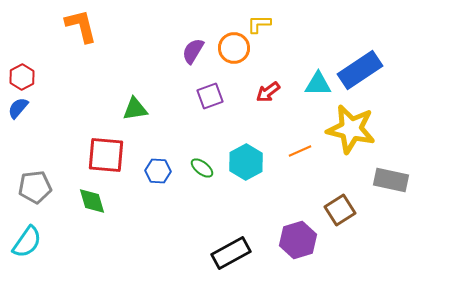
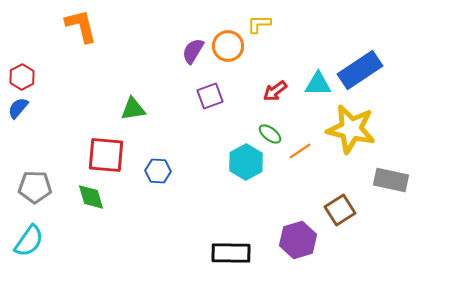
orange circle: moved 6 px left, 2 px up
red arrow: moved 7 px right, 1 px up
green triangle: moved 2 px left
orange line: rotated 10 degrees counterclockwise
green ellipse: moved 68 px right, 34 px up
gray pentagon: rotated 8 degrees clockwise
green diamond: moved 1 px left, 4 px up
cyan semicircle: moved 2 px right, 1 px up
black rectangle: rotated 30 degrees clockwise
